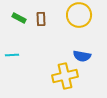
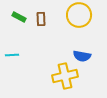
green rectangle: moved 1 px up
